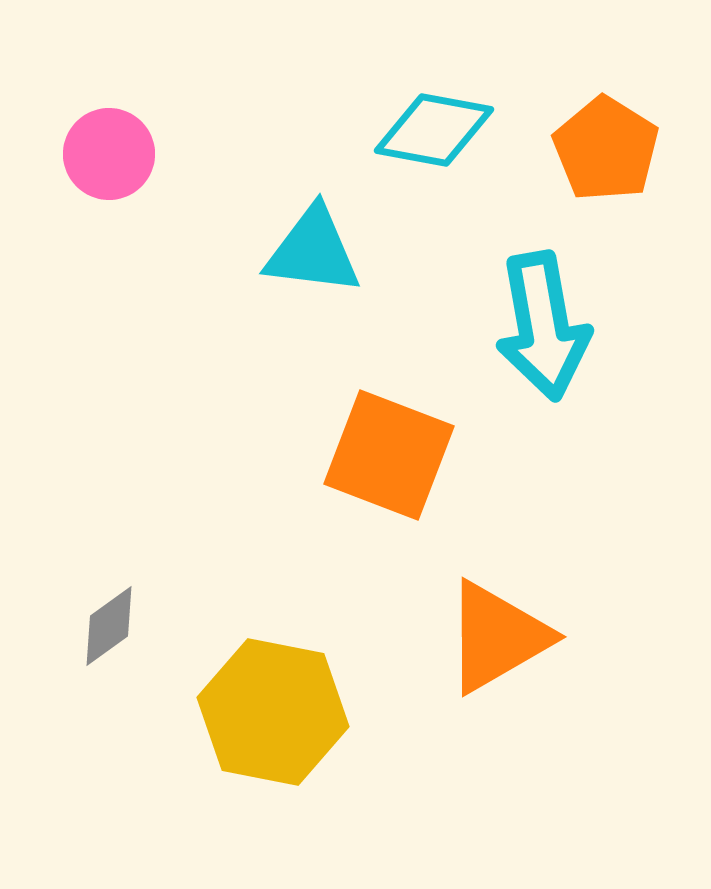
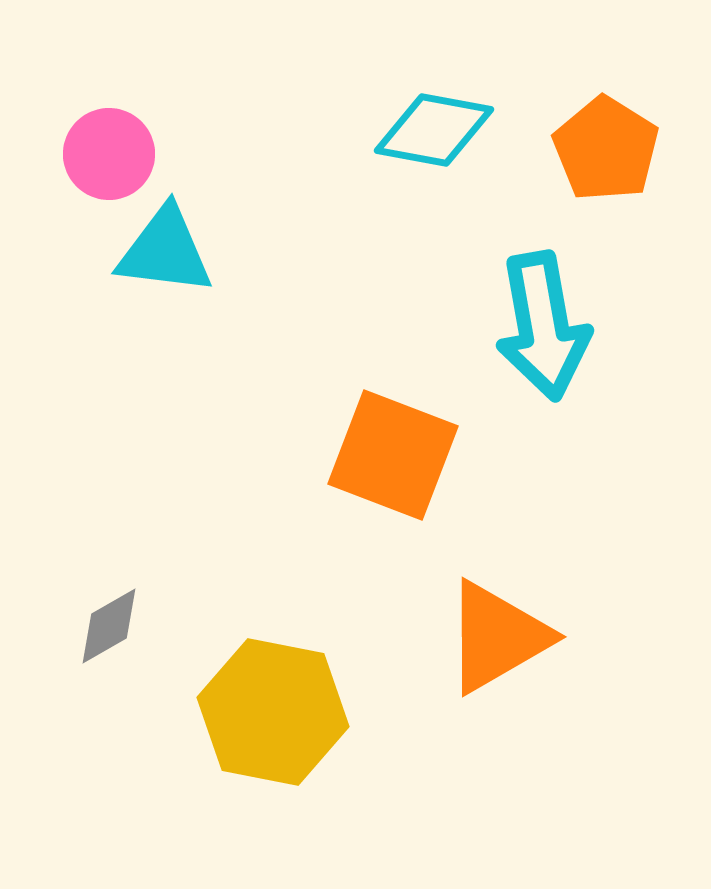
cyan triangle: moved 148 px left
orange square: moved 4 px right
gray diamond: rotated 6 degrees clockwise
